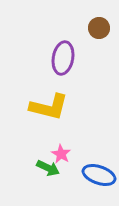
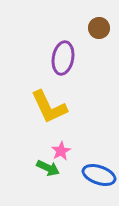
yellow L-shape: rotated 51 degrees clockwise
pink star: moved 3 px up; rotated 12 degrees clockwise
